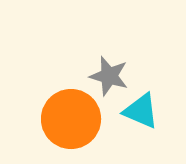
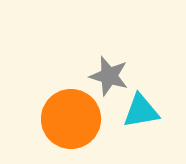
cyan triangle: rotated 33 degrees counterclockwise
